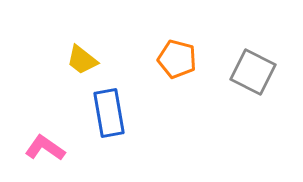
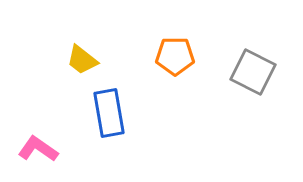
orange pentagon: moved 2 px left, 3 px up; rotated 15 degrees counterclockwise
pink L-shape: moved 7 px left, 1 px down
